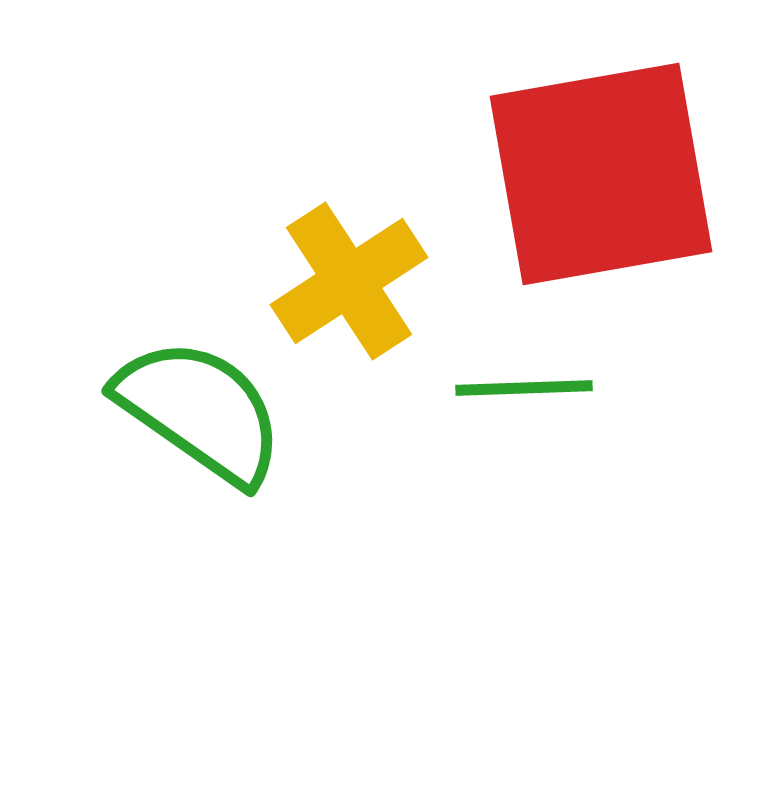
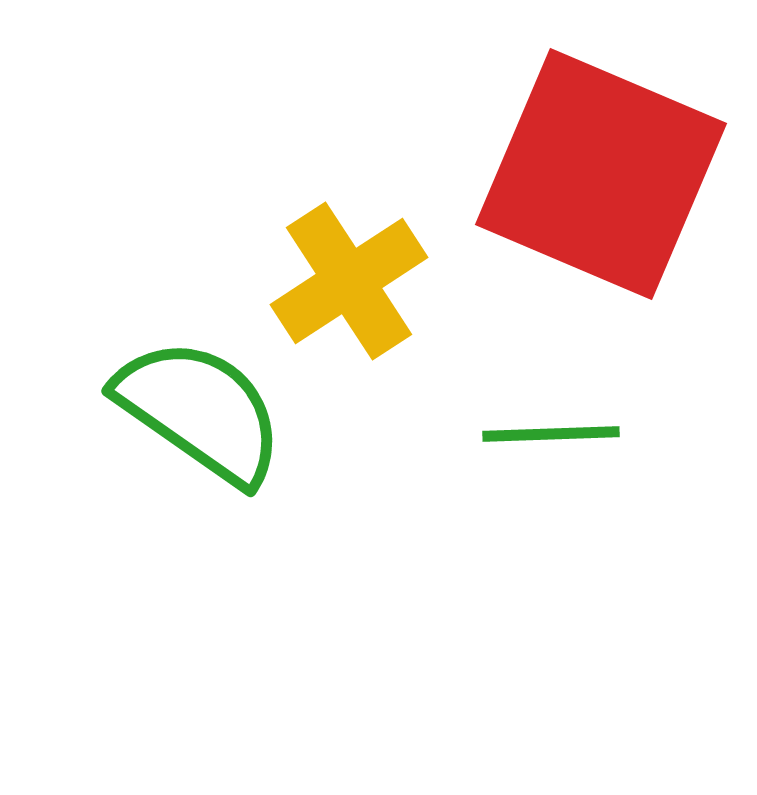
red square: rotated 33 degrees clockwise
green line: moved 27 px right, 46 px down
